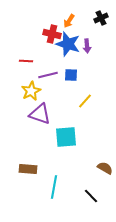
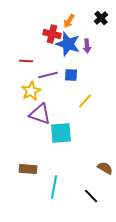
black cross: rotated 16 degrees counterclockwise
cyan square: moved 5 px left, 4 px up
